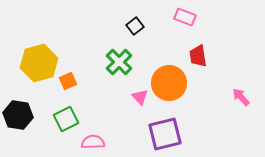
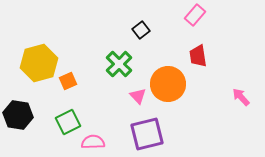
pink rectangle: moved 10 px right, 2 px up; rotated 70 degrees counterclockwise
black square: moved 6 px right, 4 px down
green cross: moved 2 px down
orange circle: moved 1 px left, 1 px down
pink triangle: moved 2 px left, 1 px up
green square: moved 2 px right, 3 px down
purple square: moved 18 px left
